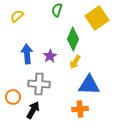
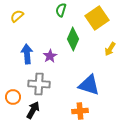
green semicircle: moved 4 px right
yellow arrow: moved 35 px right, 13 px up
blue triangle: rotated 15 degrees clockwise
orange cross: moved 2 px down
